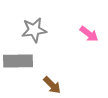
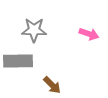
gray star: rotated 10 degrees clockwise
pink arrow: rotated 18 degrees counterclockwise
